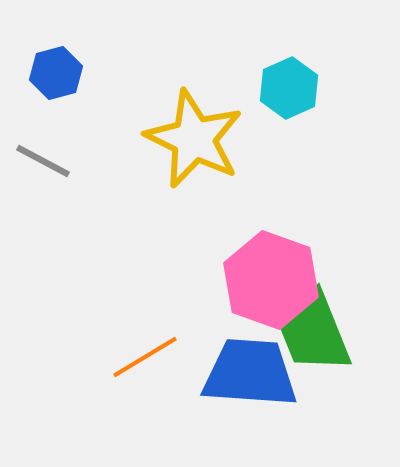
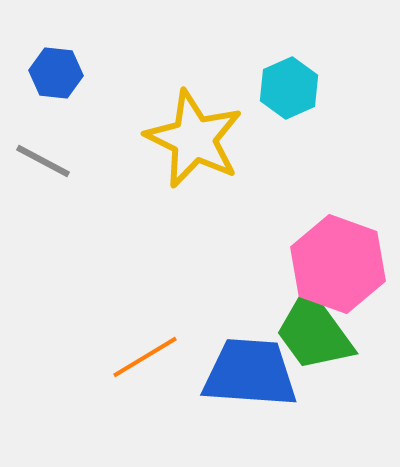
blue hexagon: rotated 21 degrees clockwise
pink hexagon: moved 67 px right, 16 px up
green trapezoid: rotated 14 degrees counterclockwise
